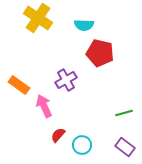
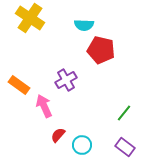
yellow cross: moved 8 px left
red pentagon: moved 1 px right, 3 px up
green line: rotated 36 degrees counterclockwise
